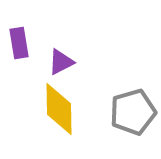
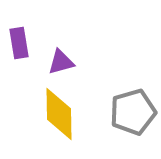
purple triangle: rotated 12 degrees clockwise
yellow diamond: moved 5 px down
